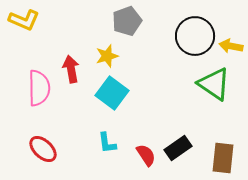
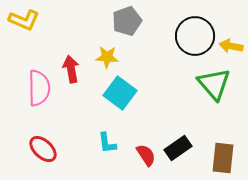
yellow star: moved 1 px down; rotated 20 degrees clockwise
green triangle: rotated 15 degrees clockwise
cyan square: moved 8 px right
